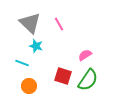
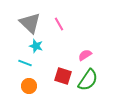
cyan line: moved 3 px right
